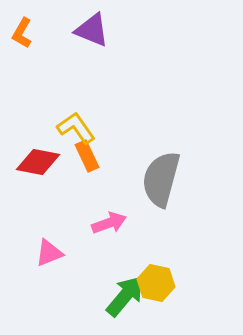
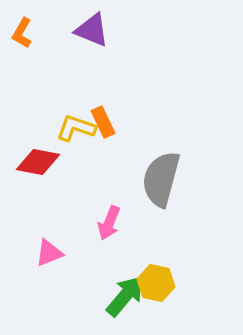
yellow L-shape: rotated 36 degrees counterclockwise
orange rectangle: moved 16 px right, 34 px up
pink arrow: rotated 132 degrees clockwise
